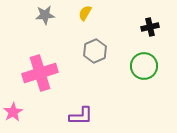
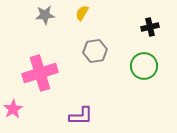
yellow semicircle: moved 3 px left
gray hexagon: rotated 15 degrees clockwise
pink star: moved 3 px up
